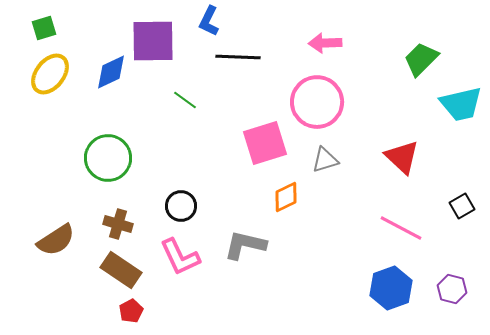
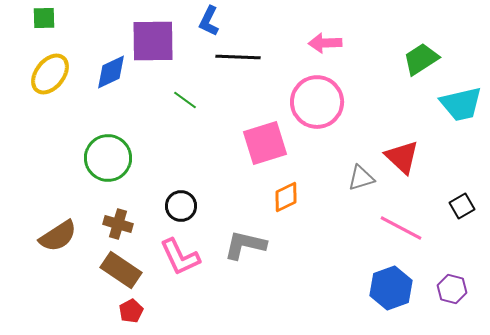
green square: moved 10 px up; rotated 15 degrees clockwise
green trapezoid: rotated 12 degrees clockwise
gray triangle: moved 36 px right, 18 px down
brown semicircle: moved 2 px right, 4 px up
